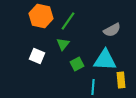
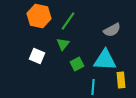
orange hexagon: moved 2 px left
